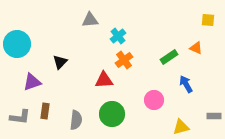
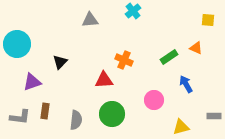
cyan cross: moved 15 px right, 25 px up
orange cross: rotated 30 degrees counterclockwise
